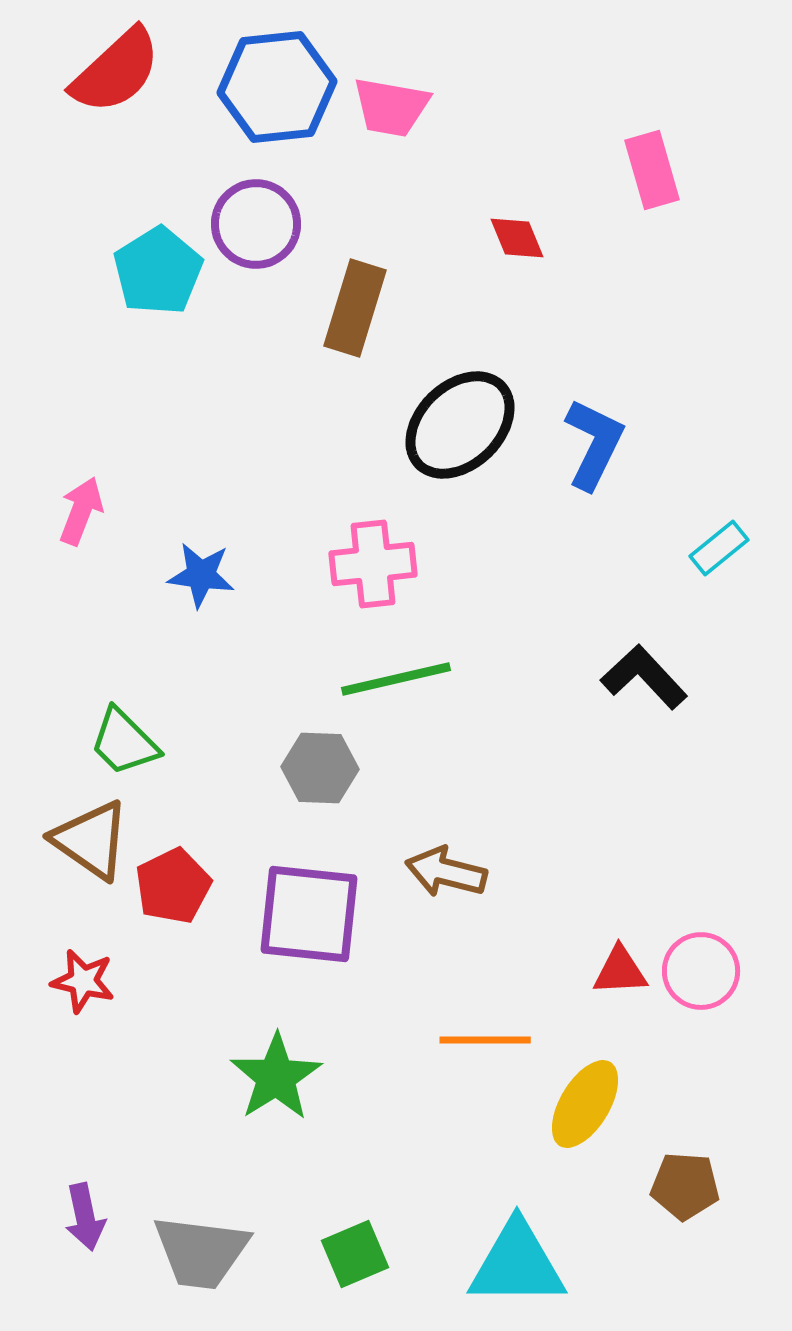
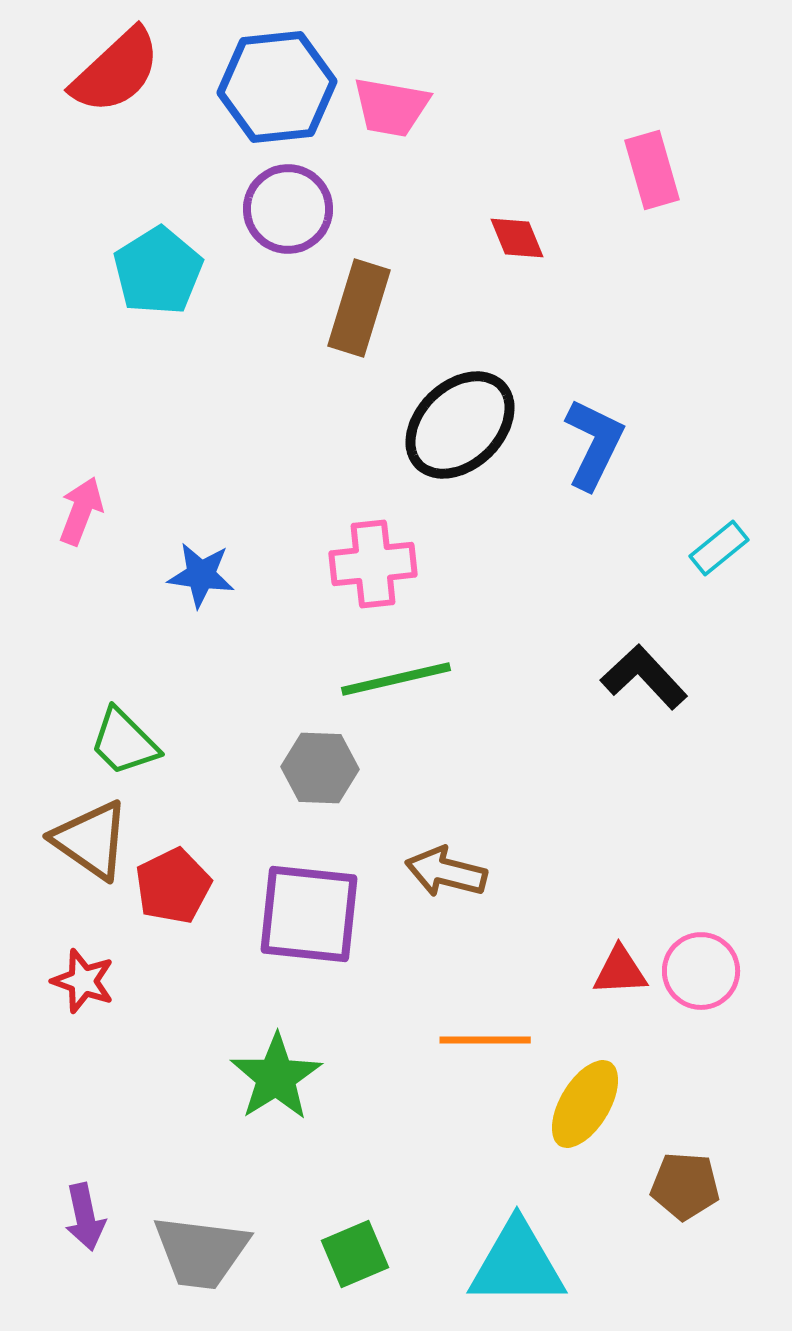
purple circle: moved 32 px right, 15 px up
brown rectangle: moved 4 px right
red star: rotated 6 degrees clockwise
